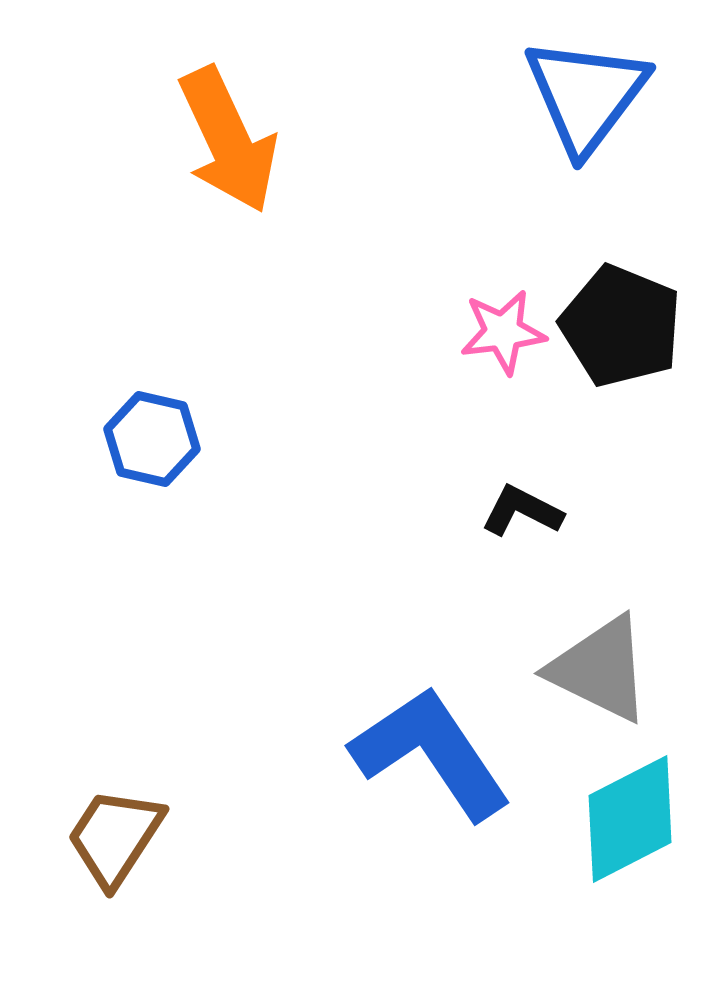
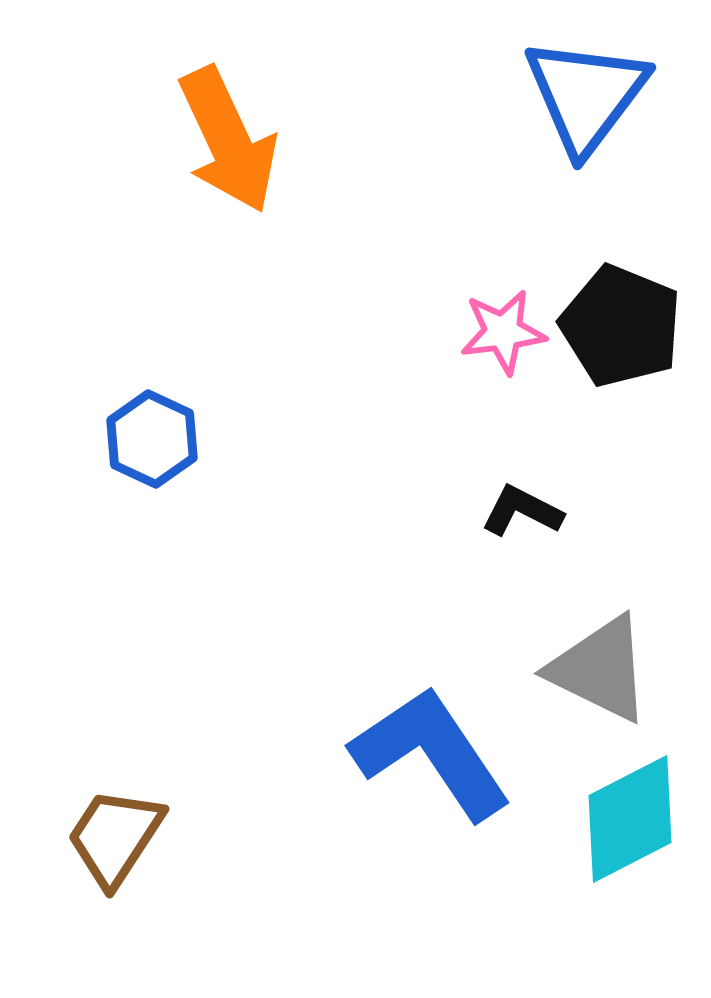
blue hexagon: rotated 12 degrees clockwise
